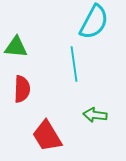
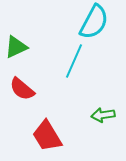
green triangle: rotated 30 degrees counterclockwise
cyan line: moved 3 px up; rotated 32 degrees clockwise
red semicircle: rotated 128 degrees clockwise
green arrow: moved 8 px right; rotated 15 degrees counterclockwise
